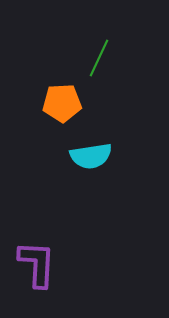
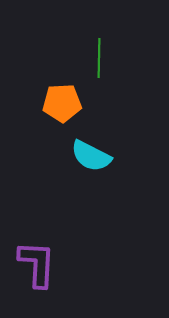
green line: rotated 24 degrees counterclockwise
cyan semicircle: rotated 36 degrees clockwise
